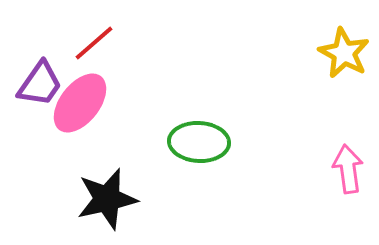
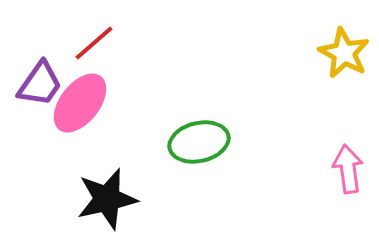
green ellipse: rotated 16 degrees counterclockwise
